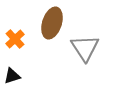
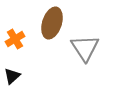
orange cross: rotated 12 degrees clockwise
black triangle: rotated 24 degrees counterclockwise
